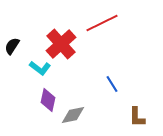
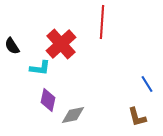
red line: moved 1 px up; rotated 60 degrees counterclockwise
black semicircle: rotated 66 degrees counterclockwise
cyan L-shape: rotated 30 degrees counterclockwise
blue line: moved 35 px right
brown L-shape: rotated 15 degrees counterclockwise
